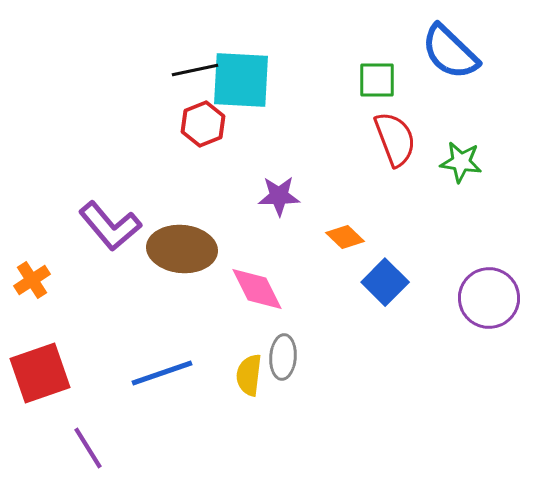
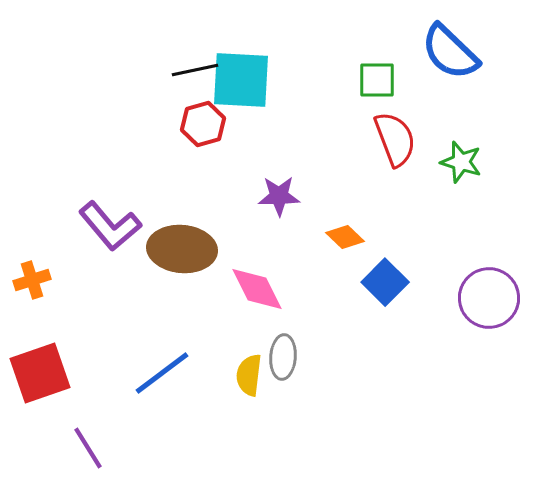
red hexagon: rotated 6 degrees clockwise
green star: rotated 9 degrees clockwise
orange cross: rotated 15 degrees clockwise
blue line: rotated 18 degrees counterclockwise
